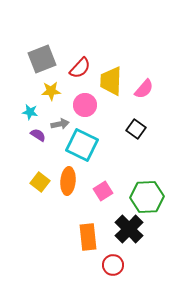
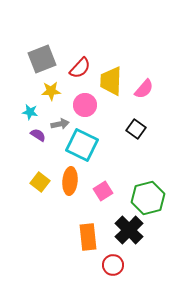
orange ellipse: moved 2 px right
green hexagon: moved 1 px right, 1 px down; rotated 12 degrees counterclockwise
black cross: moved 1 px down
